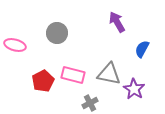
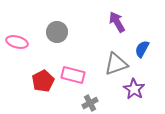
gray circle: moved 1 px up
pink ellipse: moved 2 px right, 3 px up
gray triangle: moved 7 px right, 10 px up; rotated 30 degrees counterclockwise
